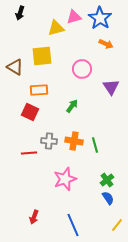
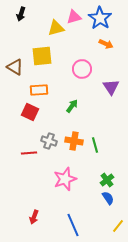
black arrow: moved 1 px right, 1 px down
gray cross: rotated 14 degrees clockwise
yellow line: moved 1 px right, 1 px down
